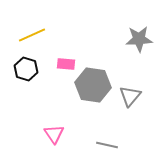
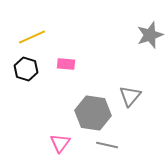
yellow line: moved 2 px down
gray star: moved 11 px right, 4 px up; rotated 16 degrees counterclockwise
gray hexagon: moved 28 px down
pink triangle: moved 6 px right, 9 px down; rotated 10 degrees clockwise
